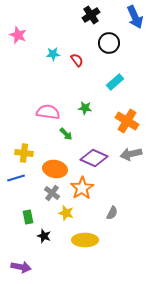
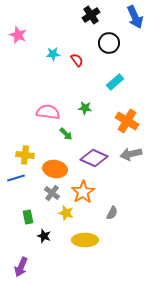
yellow cross: moved 1 px right, 2 px down
orange star: moved 1 px right, 4 px down
purple arrow: rotated 102 degrees clockwise
